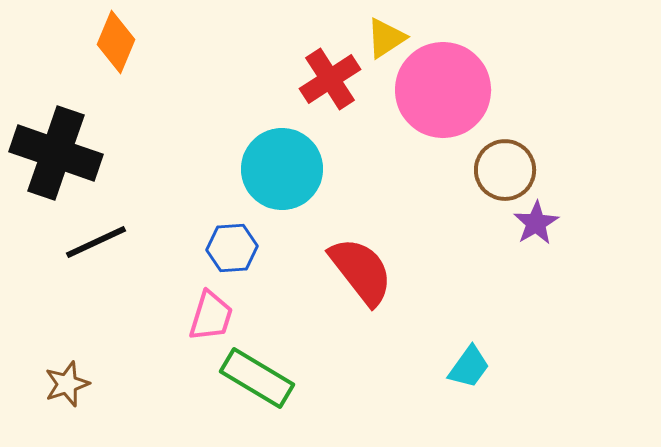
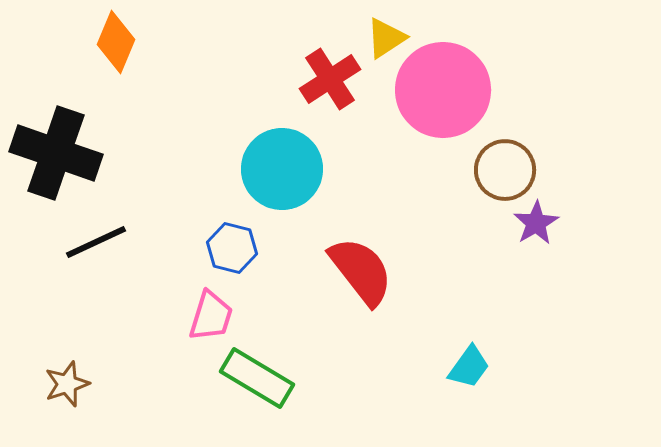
blue hexagon: rotated 18 degrees clockwise
